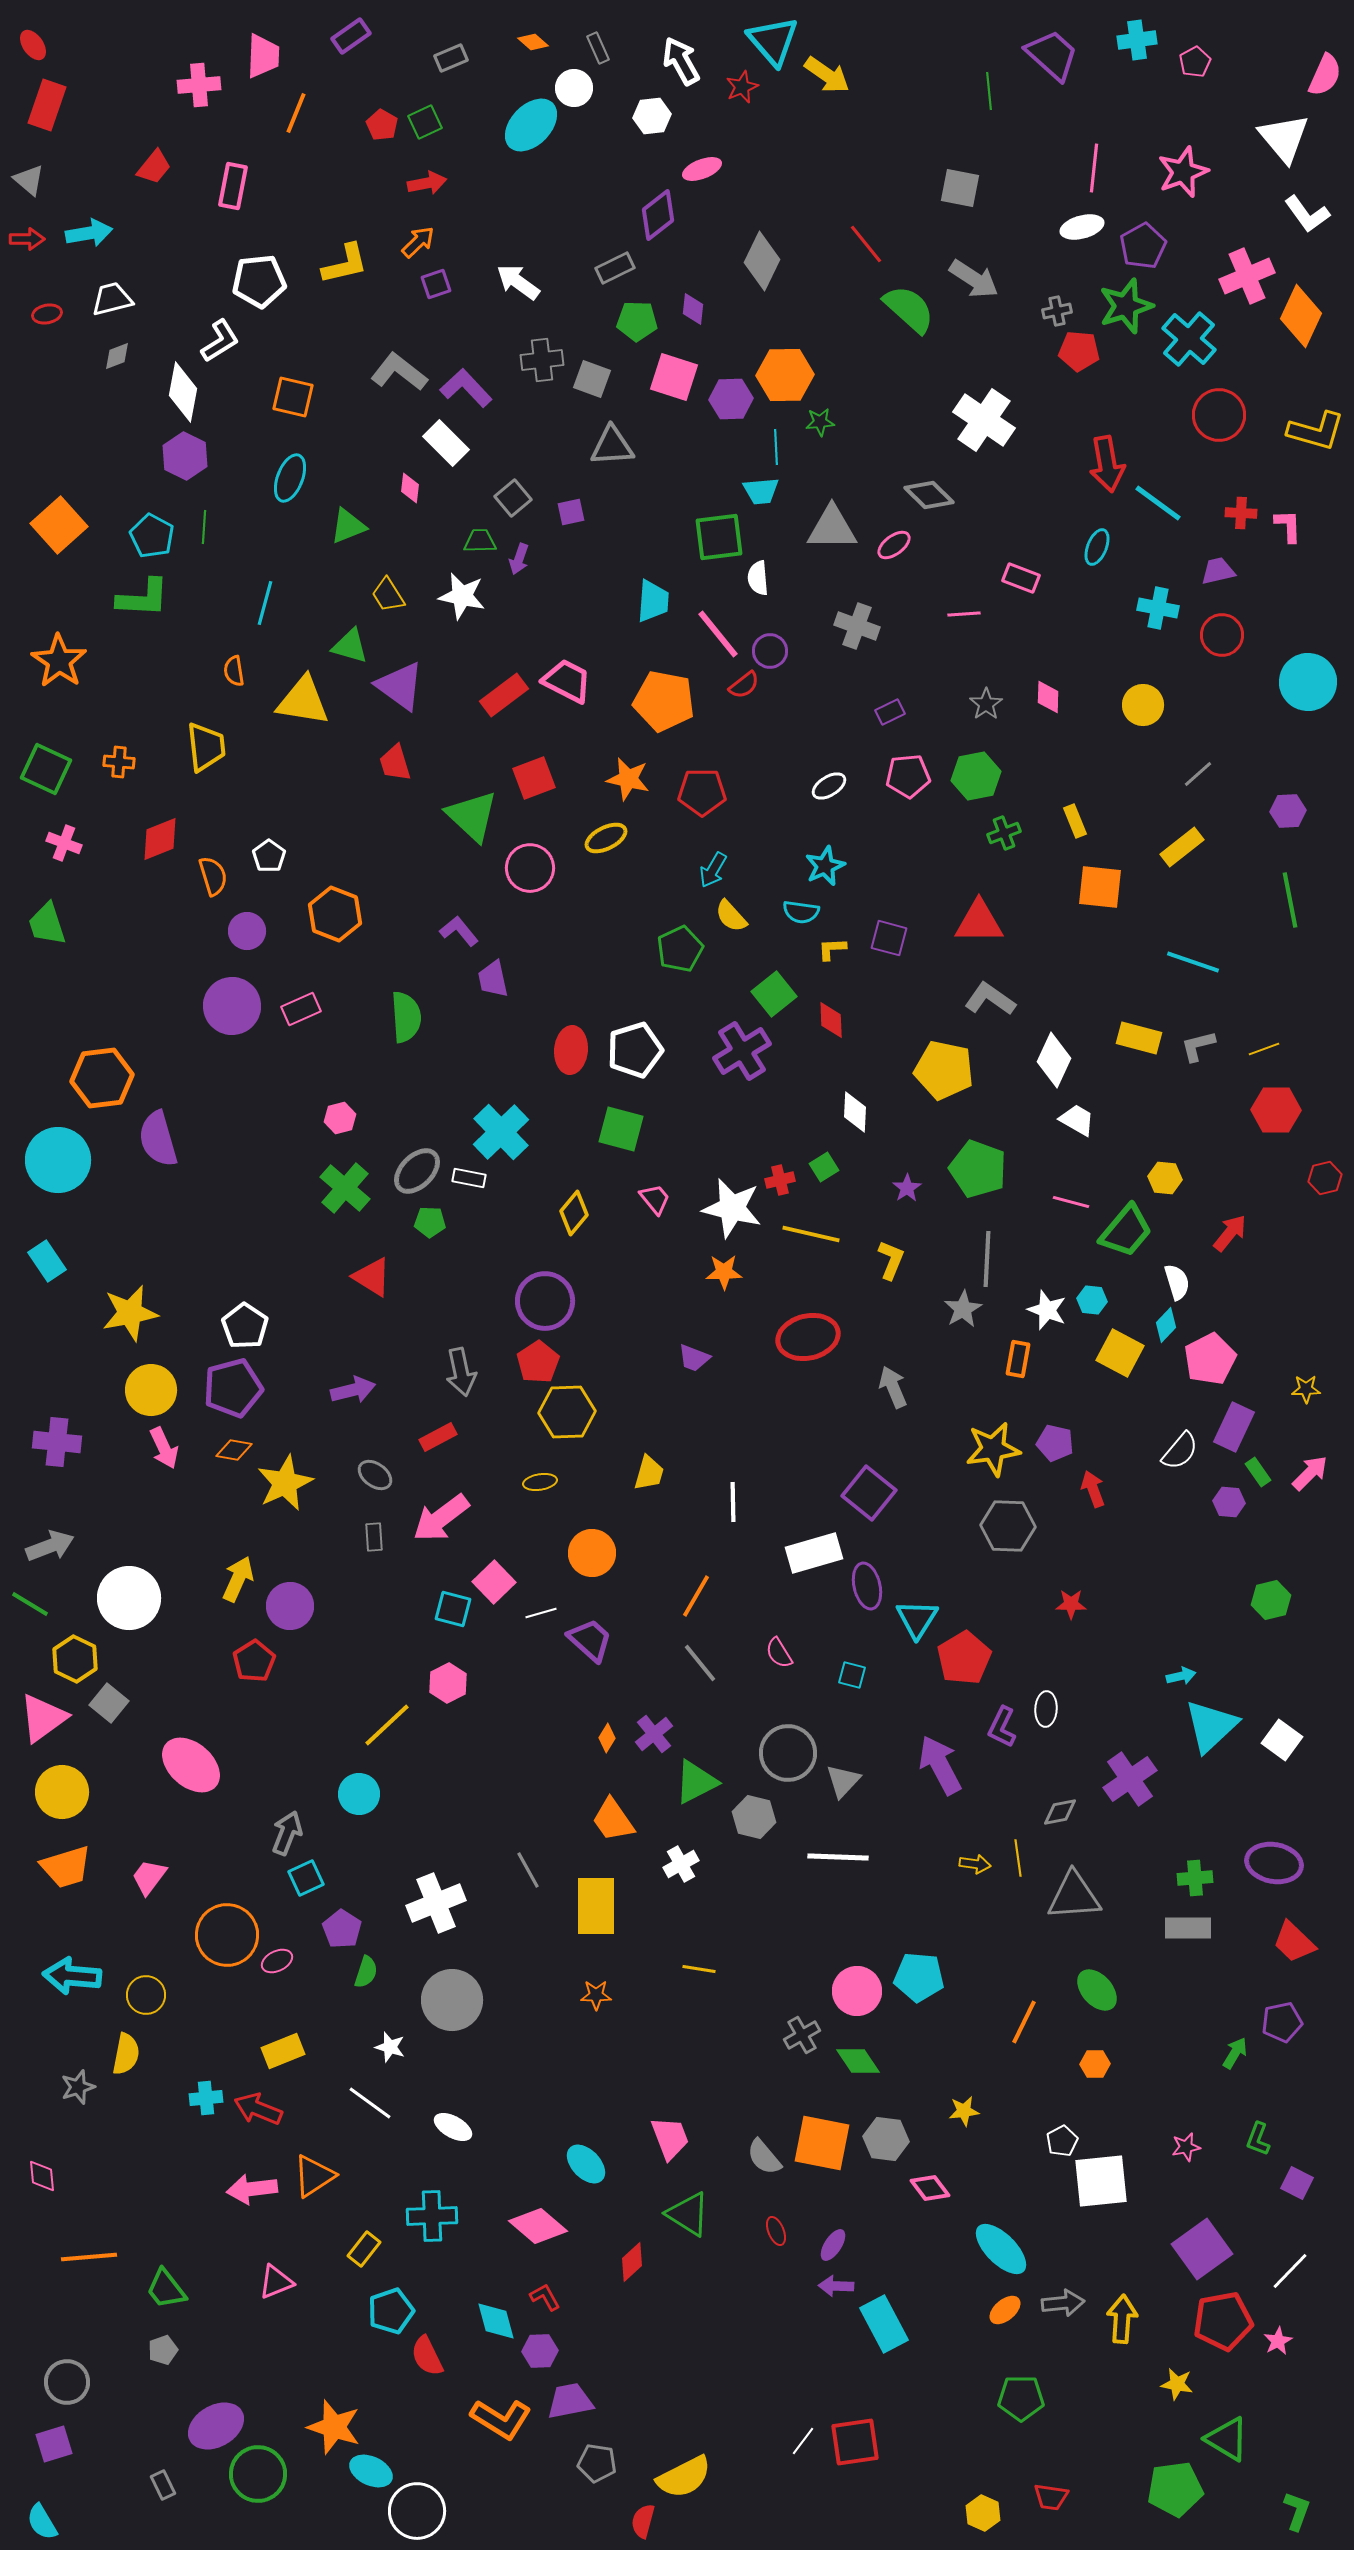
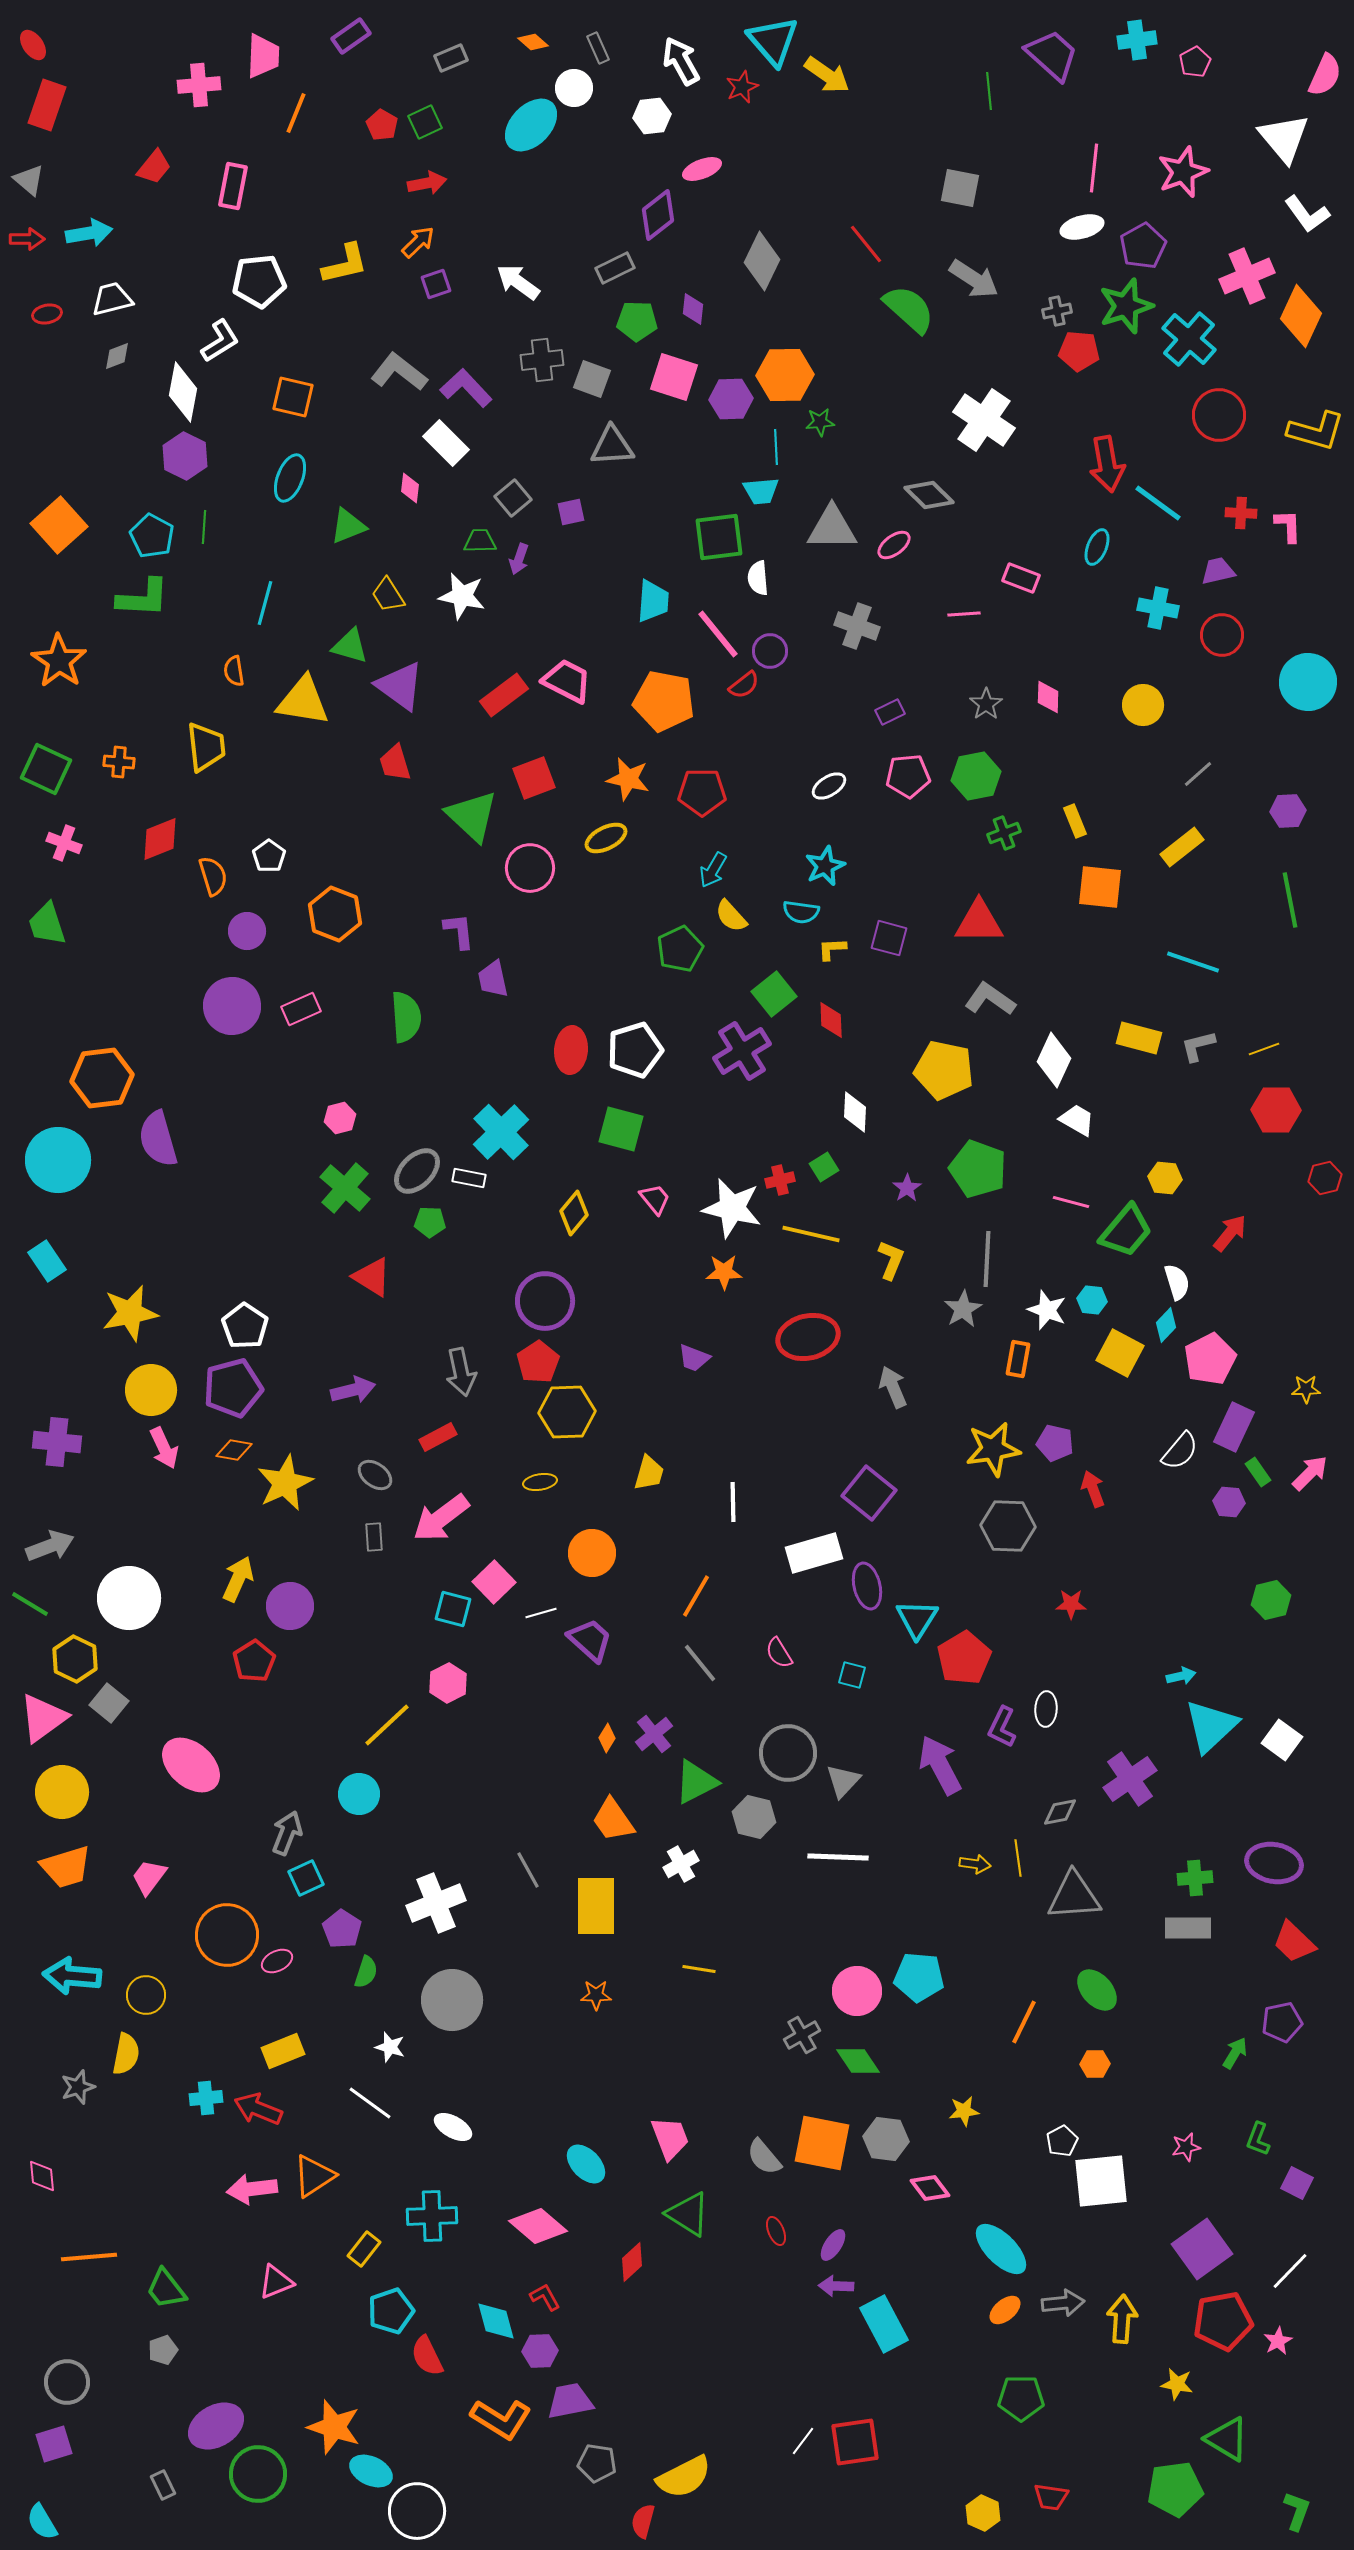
purple L-shape at (459, 931): rotated 33 degrees clockwise
